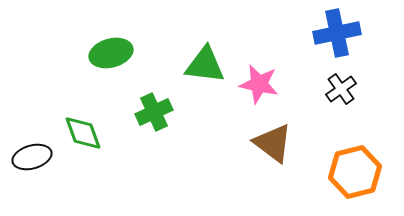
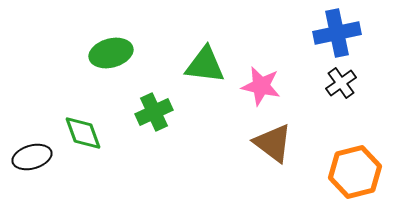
pink star: moved 2 px right, 2 px down
black cross: moved 6 px up
